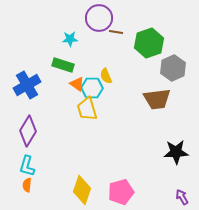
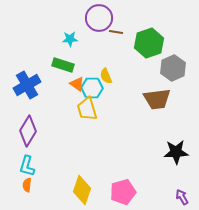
pink pentagon: moved 2 px right
